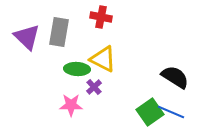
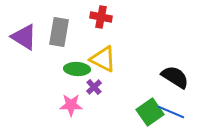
purple triangle: moved 3 px left; rotated 12 degrees counterclockwise
